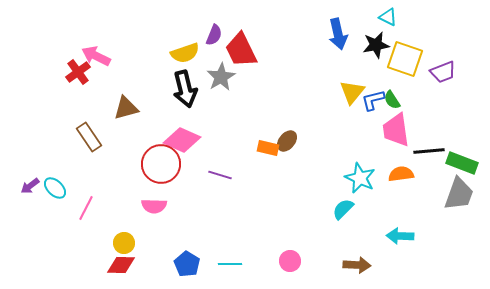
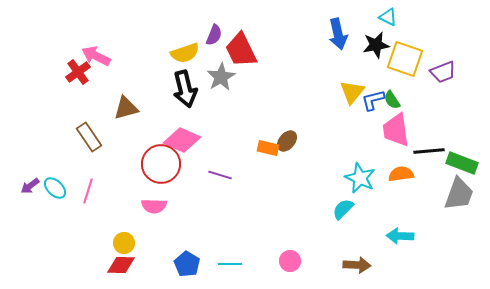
pink line: moved 2 px right, 17 px up; rotated 10 degrees counterclockwise
